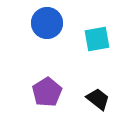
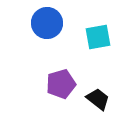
cyan square: moved 1 px right, 2 px up
purple pentagon: moved 14 px right, 8 px up; rotated 16 degrees clockwise
